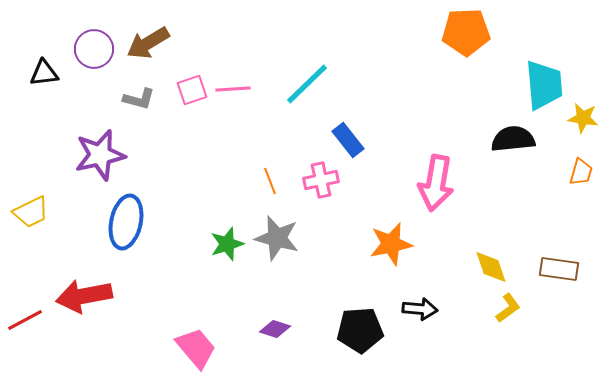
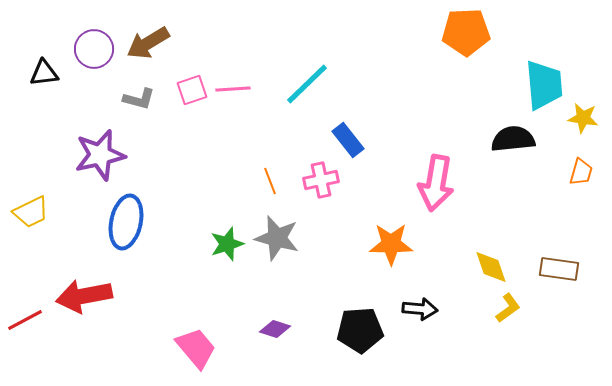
orange star: rotated 12 degrees clockwise
